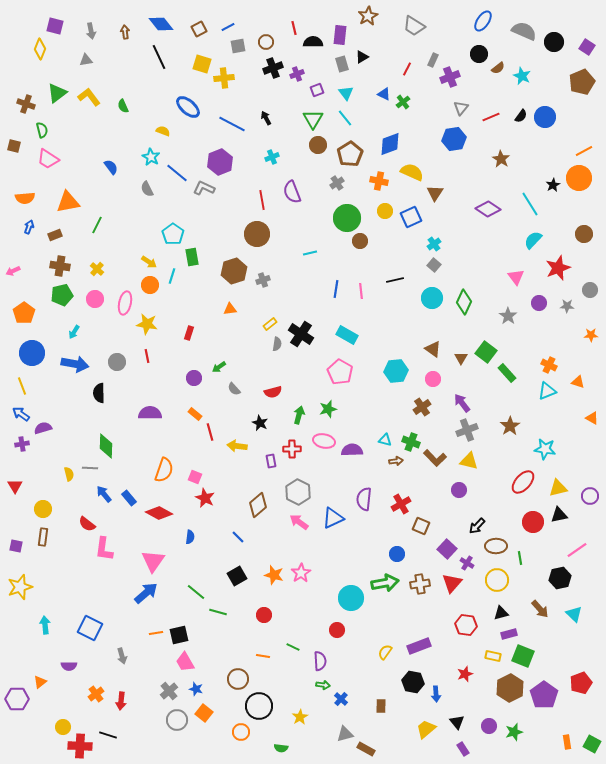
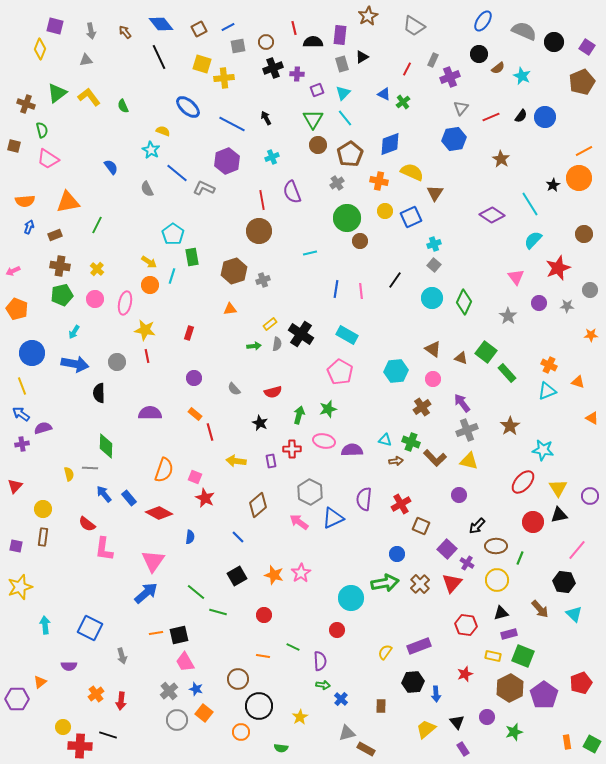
brown arrow at (125, 32): rotated 32 degrees counterclockwise
purple cross at (297, 74): rotated 24 degrees clockwise
cyan triangle at (346, 93): moved 3 px left; rotated 21 degrees clockwise
cyan star at (151, 157): moved 7 px up
purple hexagon at (220, 162): moved 7 px right, 1 px up
orange semicircle at (25, 198): moved 3 px down
purple diamond at (488, 209): moved 4 px right, 6 px down
brown circle at (257, 234): moved 2 px right, 3 px up
cyan cross at (434, 244): rotated 16 degrees clockwise
black line at (395, 280): rotated 42 degrees counterclockwise
orange pentagon at (24, 313): moved 7 px left, 4 px up; rotated 15 degrees counterclockwise
yellow star at (147, 324): moved 2 px left, 6 px down
brown triangle at (461, 358): rotated 40 degrees counterclockwise
green arrow at (219, 367): moved 35 px right, 21 px up; rotated 152 degrees counterclockwise
yellow arrow at (237, 446): moved 1 px left, 15 px down
cyan star at (545, 449): moved 2 px left, 1 px down
red triangle at (15, 486): rotated 14 degrees clockwise
yellow triangle at (558, 488): rotated 48 degrees counterclockwise
purple circle at (459, 490): moved 5 px down
gray hexagon at (298, 492): moved 12 px right
pink line at (577, 550): rotated 15 degrees counterclockwise
green line at (520, 558): rotated 32 degrees clockwise
black hexagon at (560, 578): moved 4 px right, 4 px down; rotated 20 degrees clockwise
brown cross at (420, 584): rotated 36 degrees counterclockwise
black hexagon at (413, 682): rotated 15 degrees counterclockwise
purple circle at (489, 726): moved 2 px left, 9 px up
gray triangle at (345, 734): moved 2 px right, 1 px up
